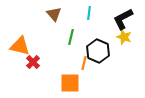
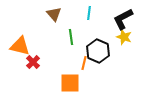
green line: rotated 21 degrees counterclockwise
